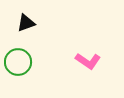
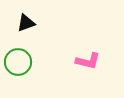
pink L-shape: rotated 20 degrees counterclockwise
